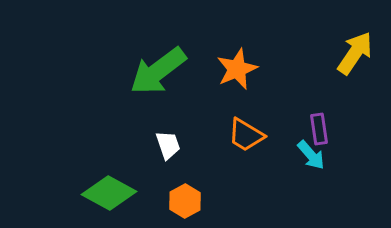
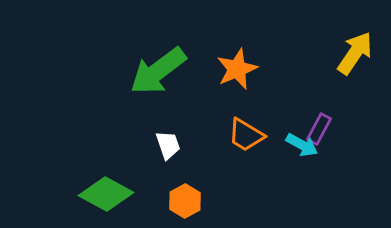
purple rectangle: rotated 36 degrees clockwise
cyan arrow: moved 9 px left, 10 px up; rotated 20 degrees counterclockwise
green diamond: moved 3 px left, 1 px down
